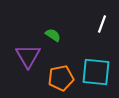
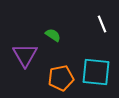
white line: rotated 42 degrees counterclockwise
purple triangle: moved 3 px left, 1 px up
